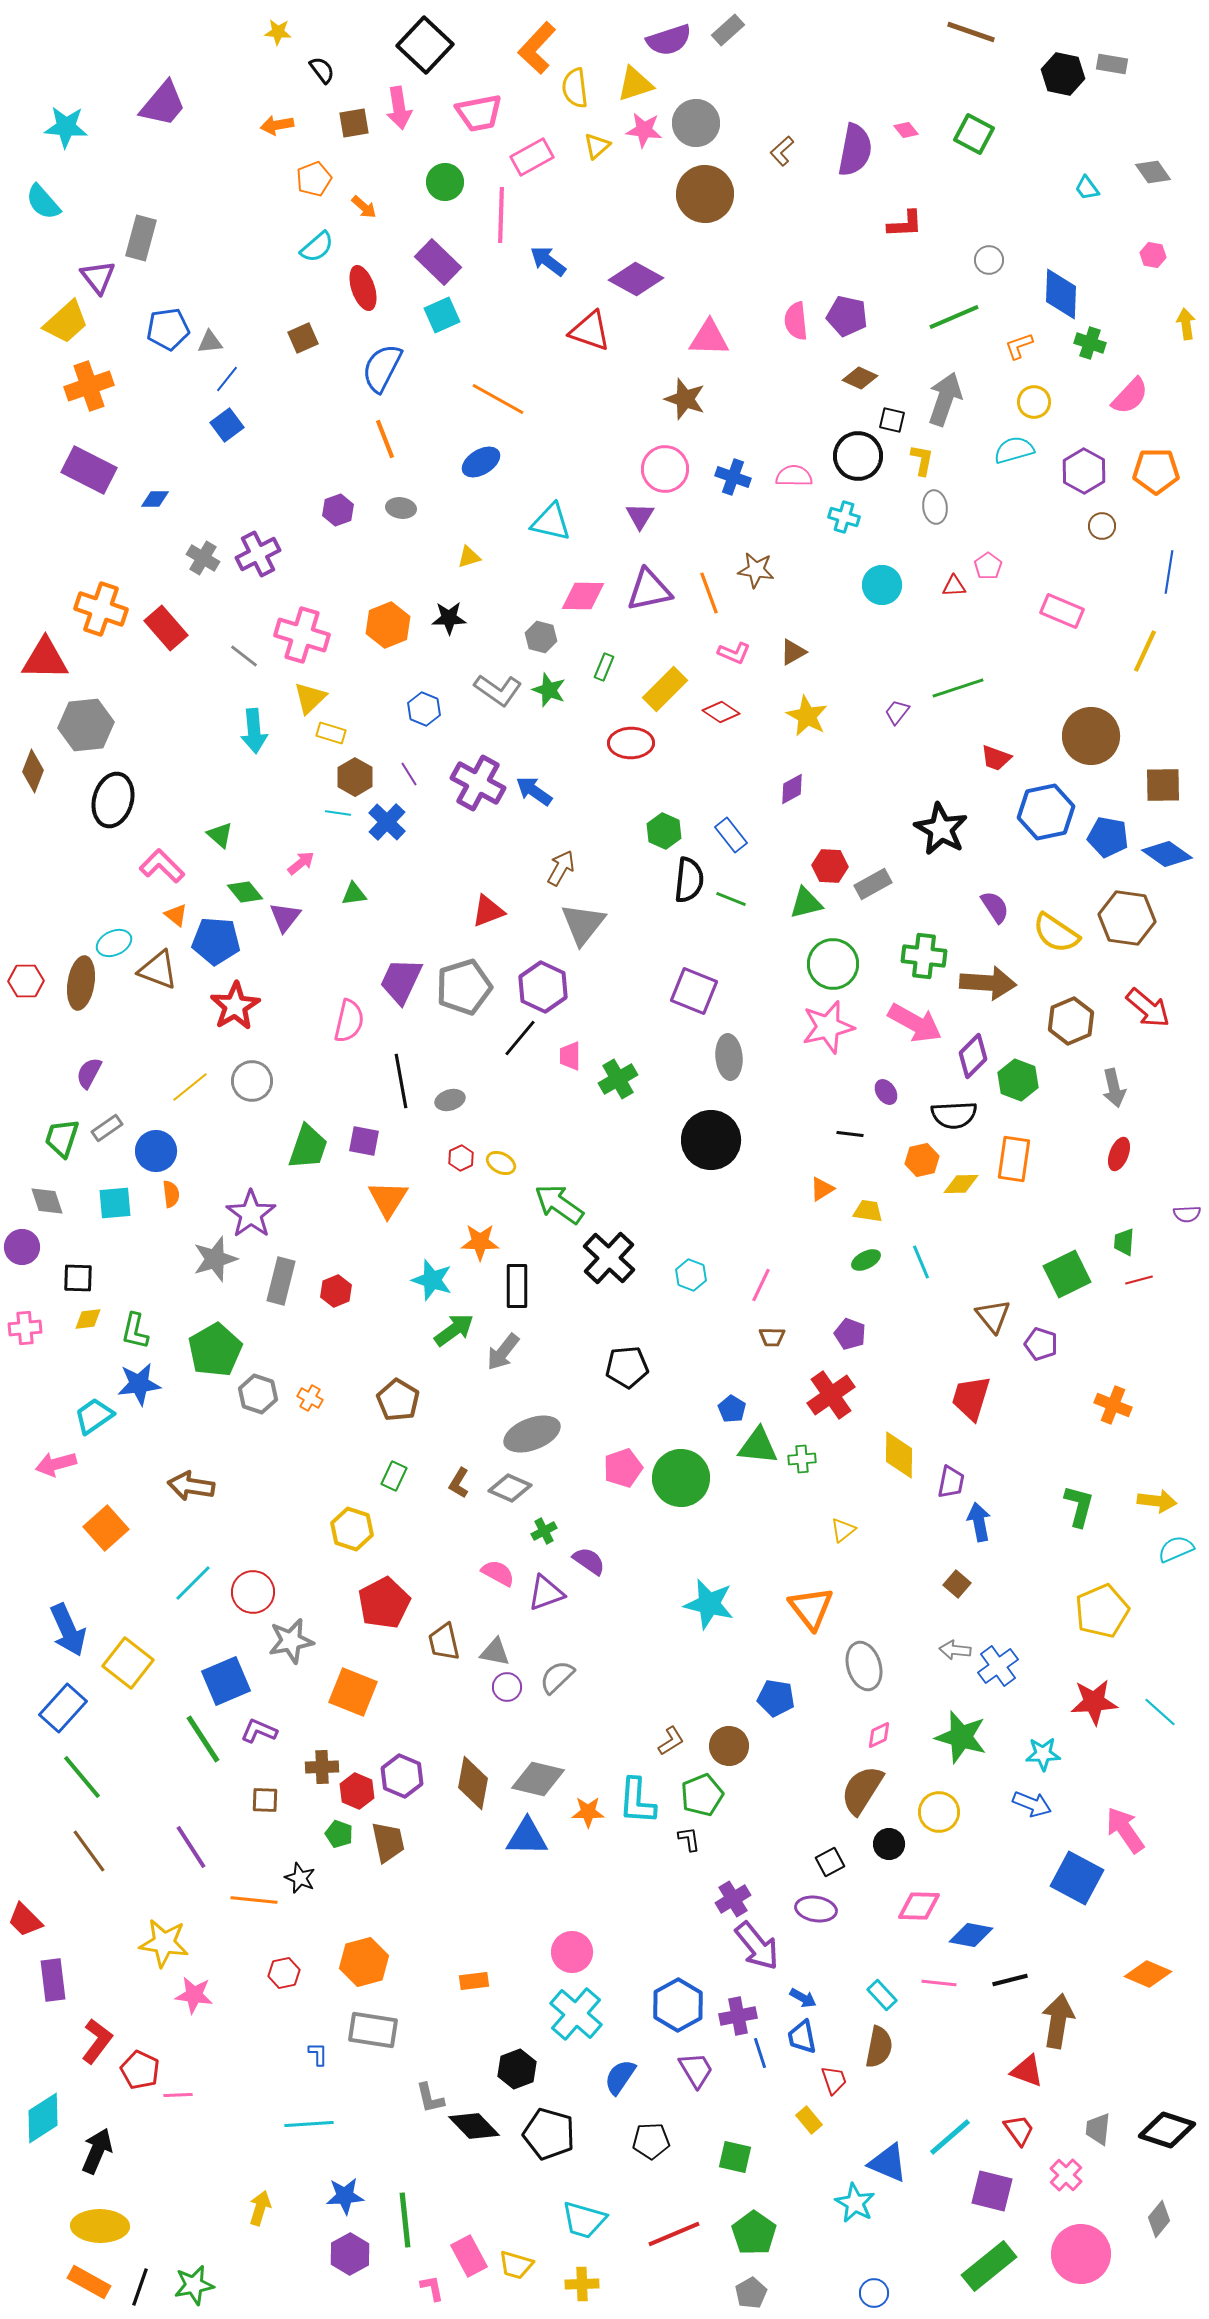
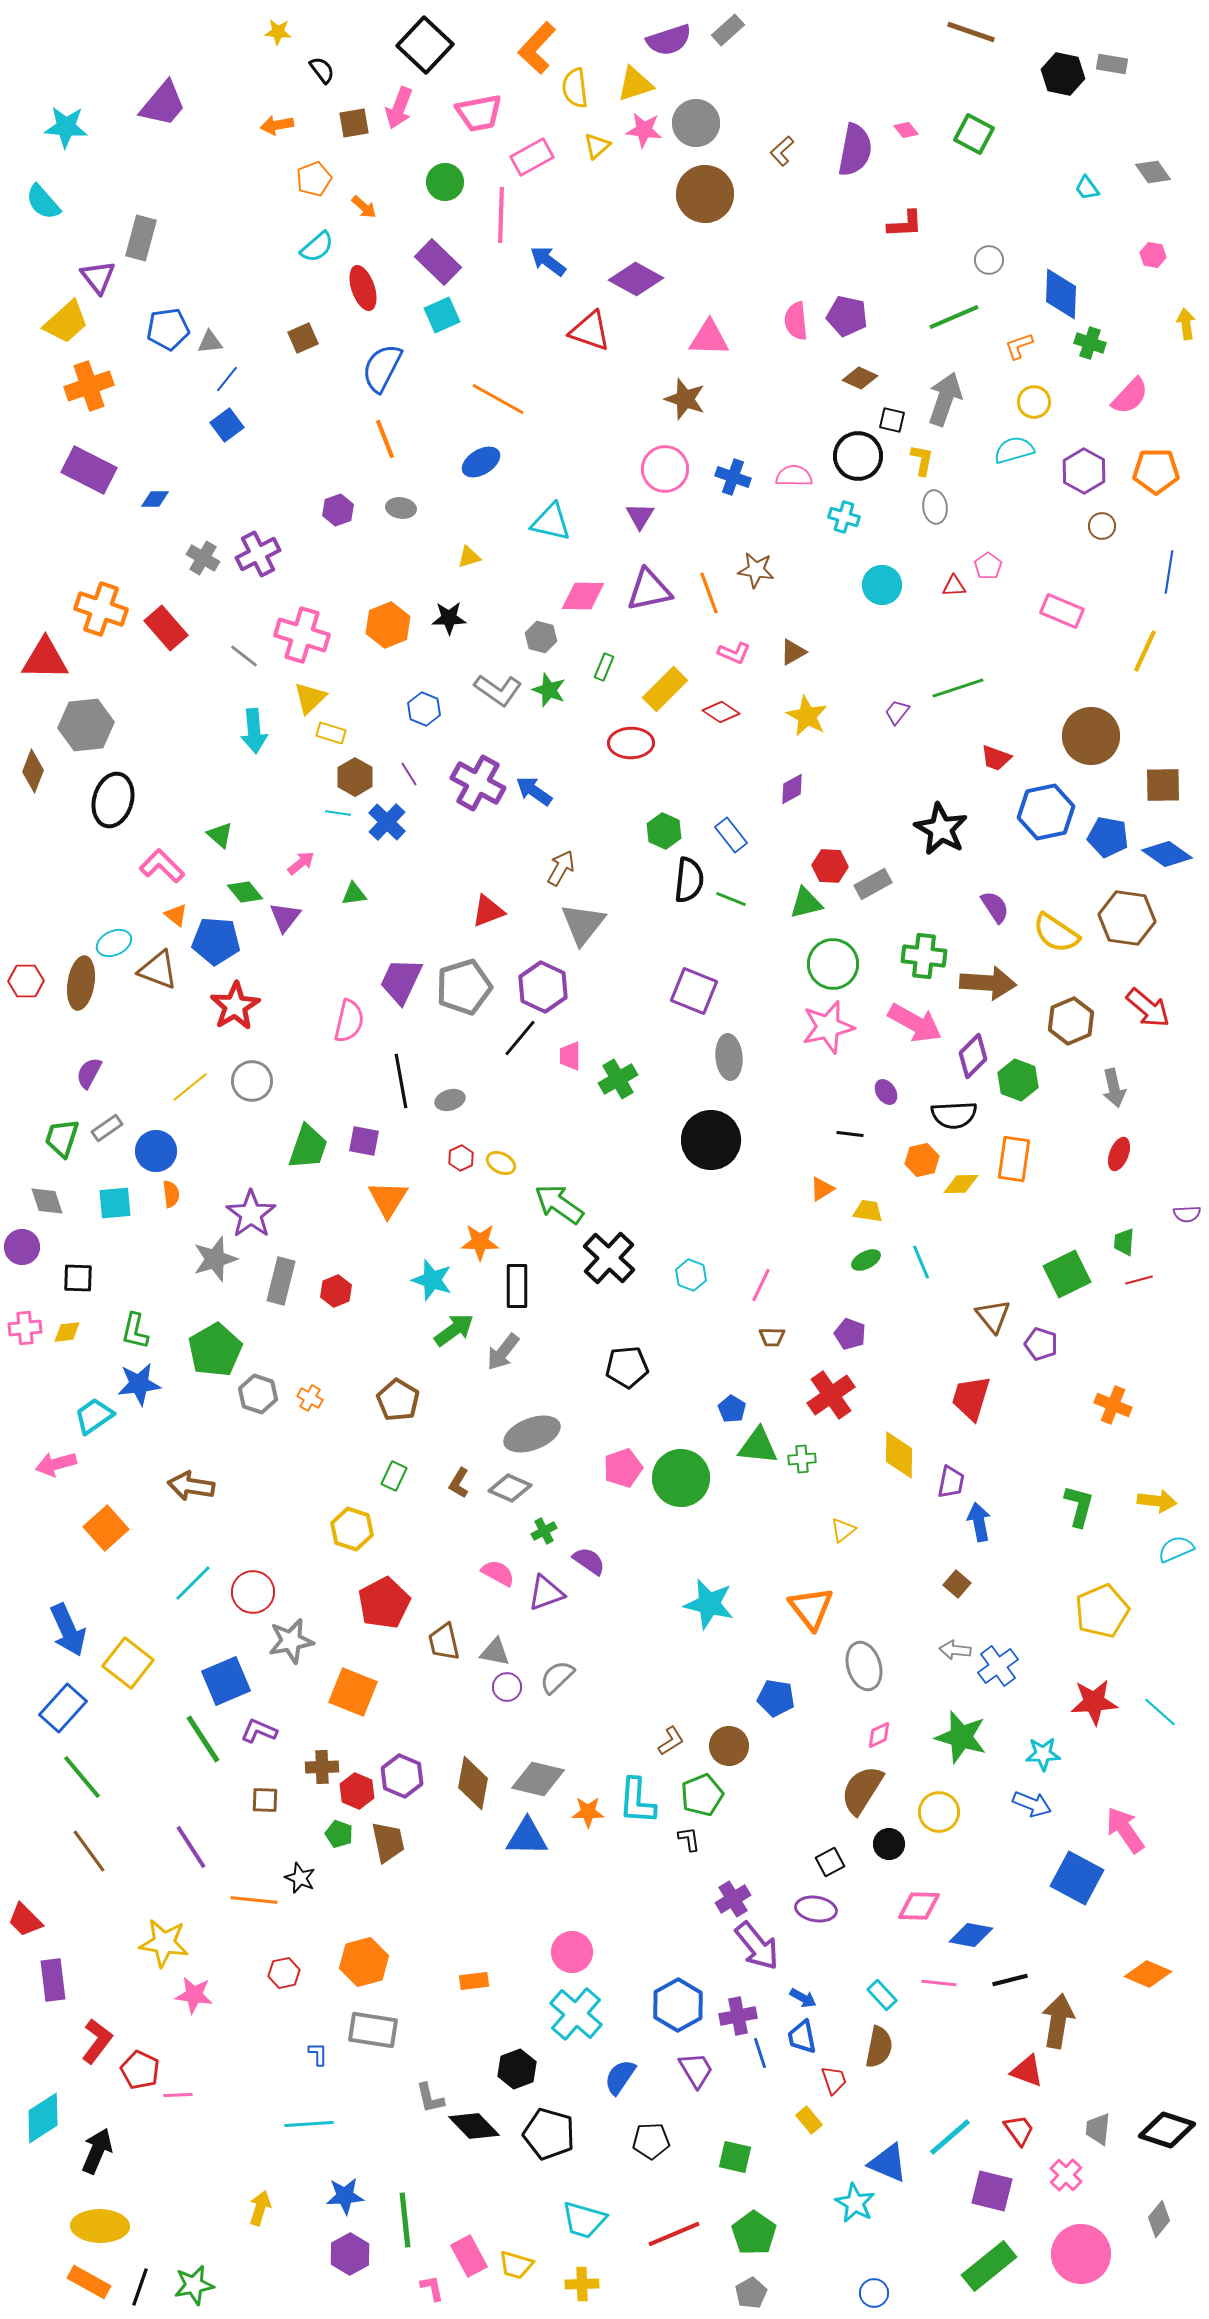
pink arrow at (399, 108): rotated 30 degrees clockwise
yellow diamond at (88, 1319): moved 21 px left, 13 px down
